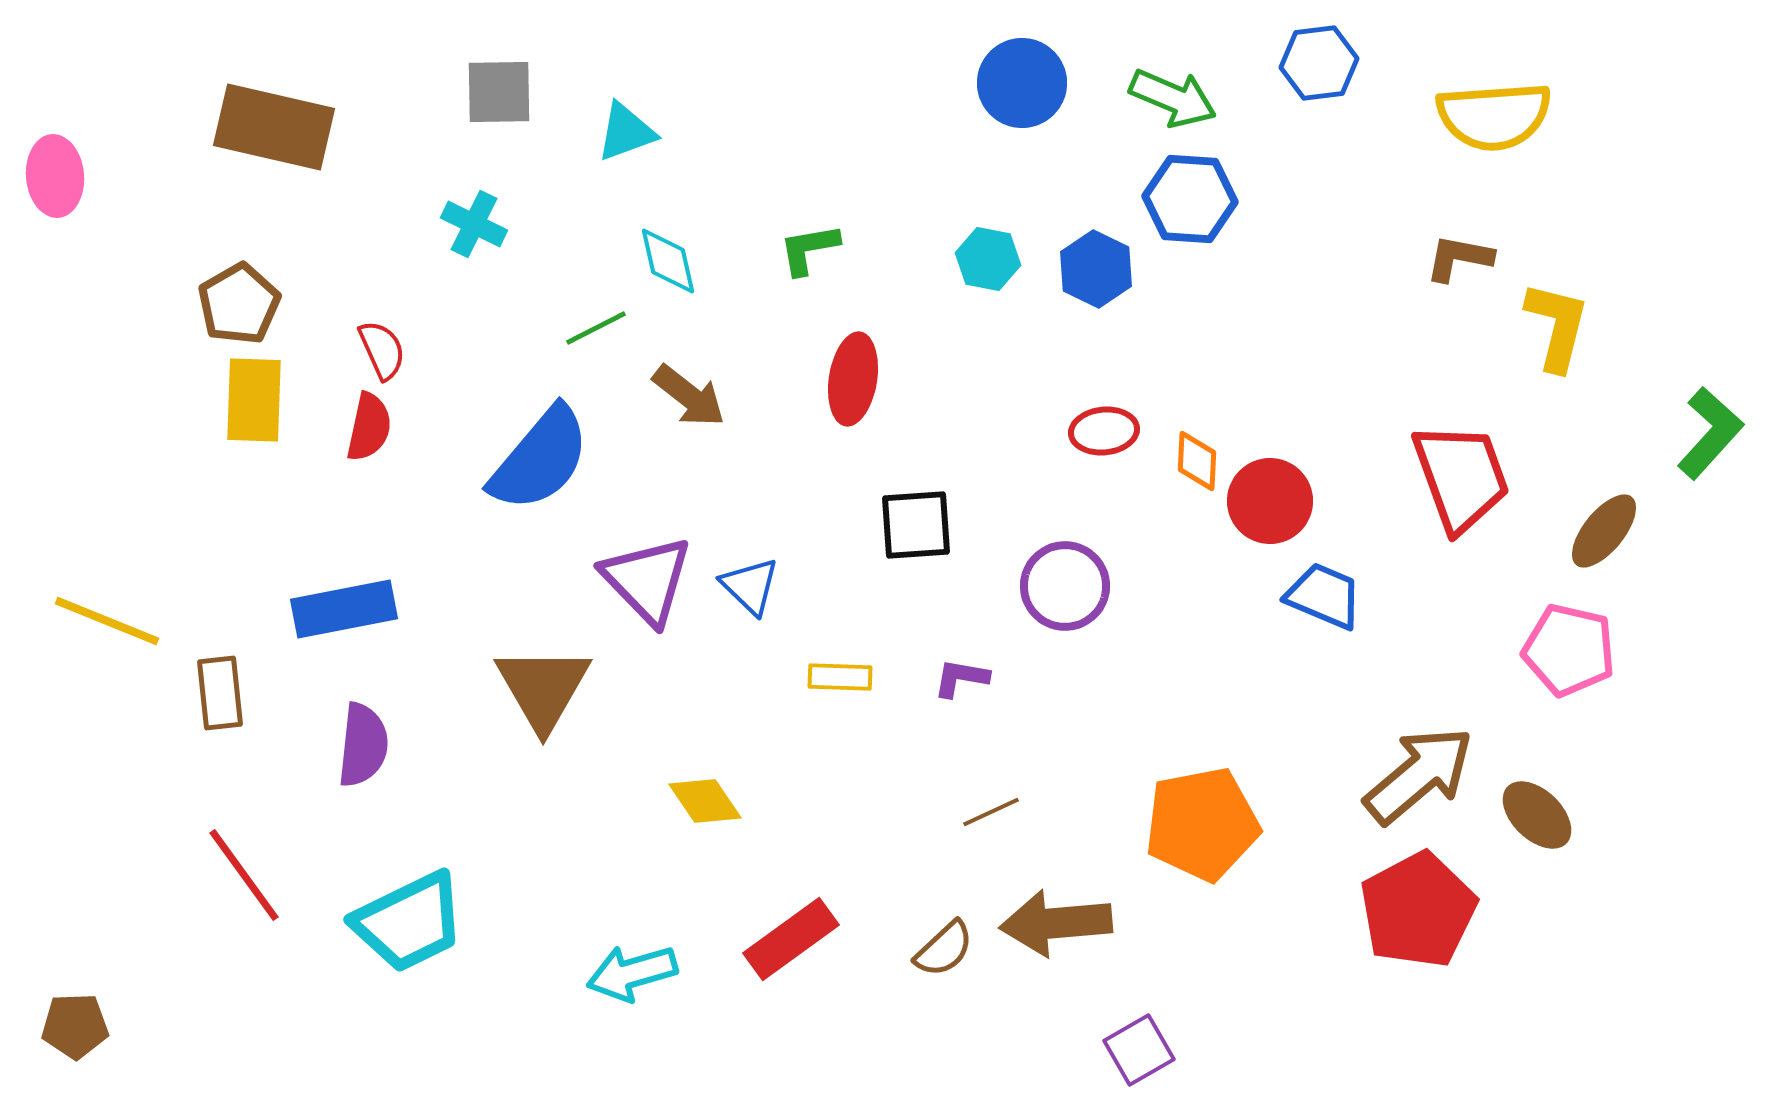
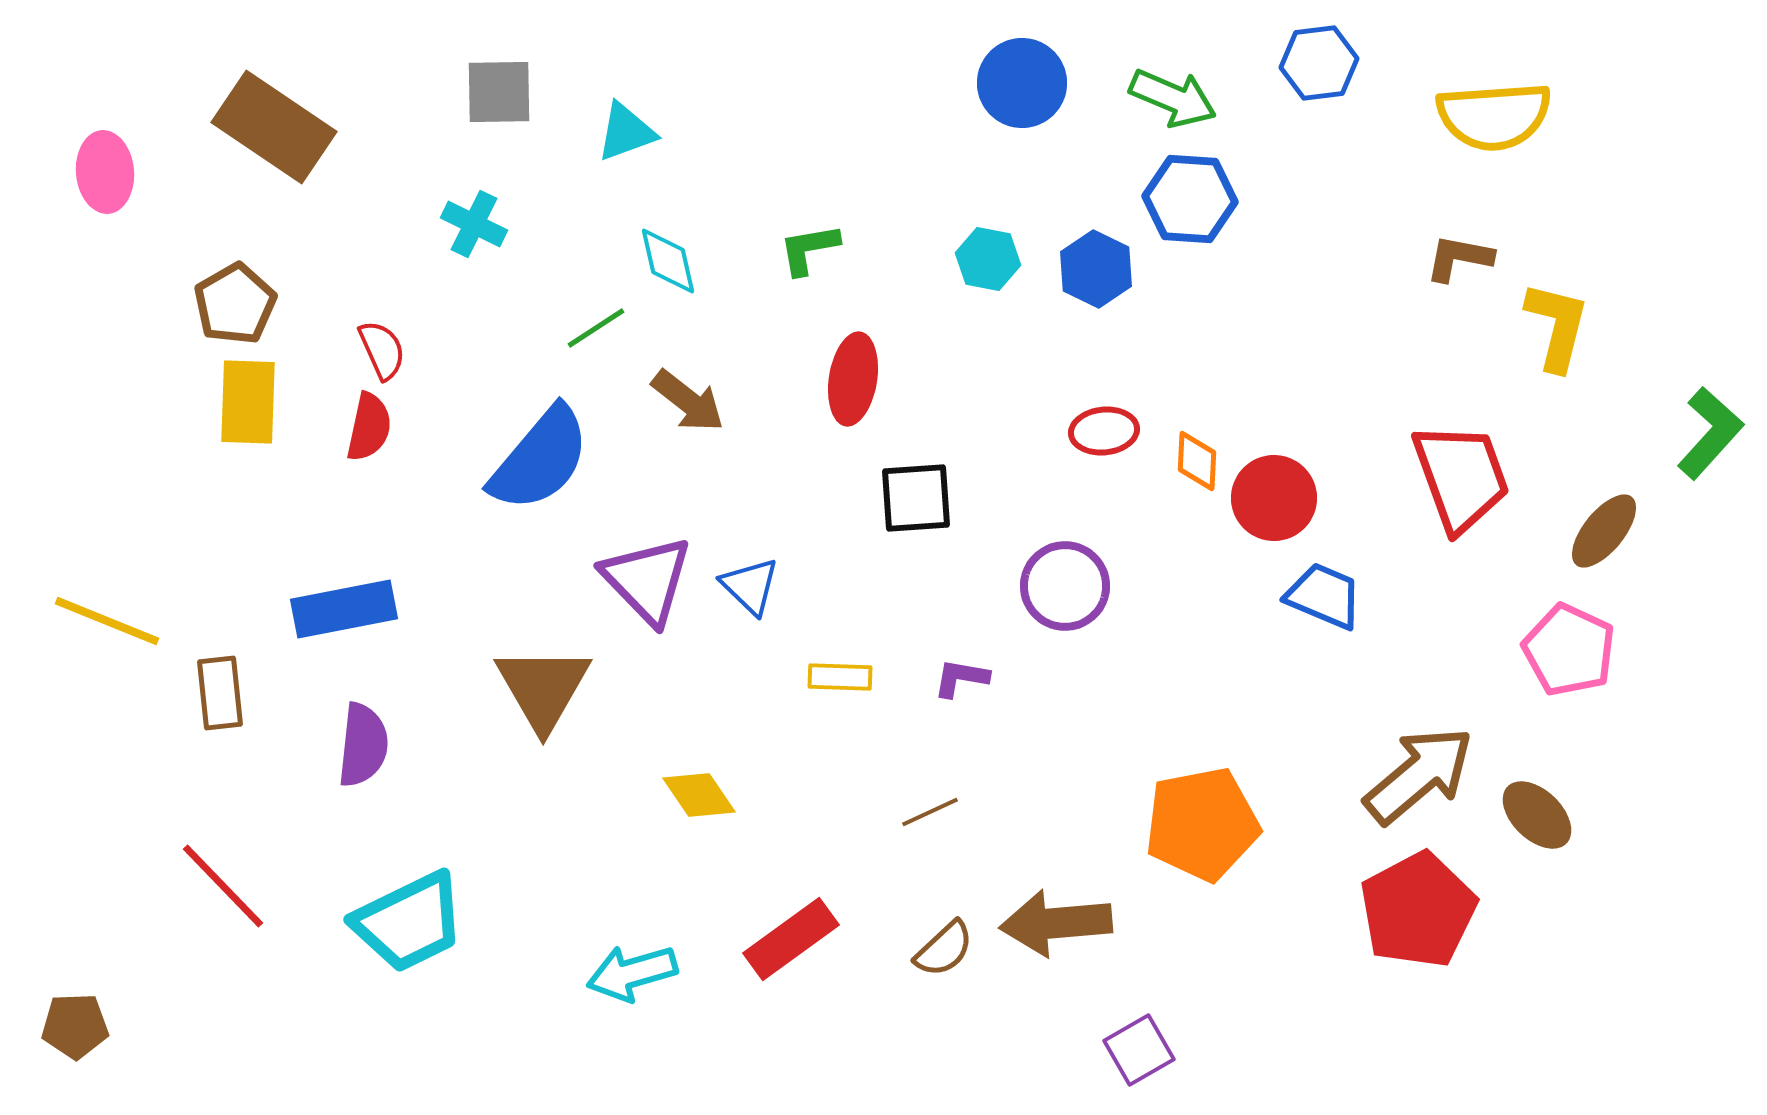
brown rectangle at (274, 127): rotated 21 degrees clockwise
pink ellipse at (55, 176): moved 50 px right, 4 px up
brown pentagon at (239, 304): moved 4 px left
green line at (596, 328): rotated 6 degrees counterclockwise
brown arrow at (689, 396): moved 1 px left, 5 px down
yellow rectangle at (254, 400): moved 6 px left, 2 px down
red circle at (1270, 501): moved 4 px right, 3 px up
black square at (916, 525): moved 27 px up
pink pentagon at (1569, 650): rotated 12 degrees clockwise
yellow diamond at (705, 801): moved 6 px left, 6 px up
brown line at (991, 812): moved 61 px left
red line at (244, 875): moved 21 px left, 11 px down; rotated 8 degrees counterclockwise
